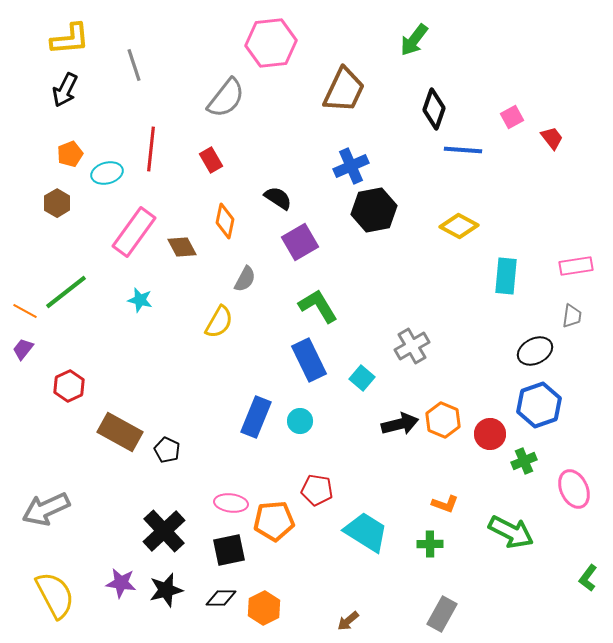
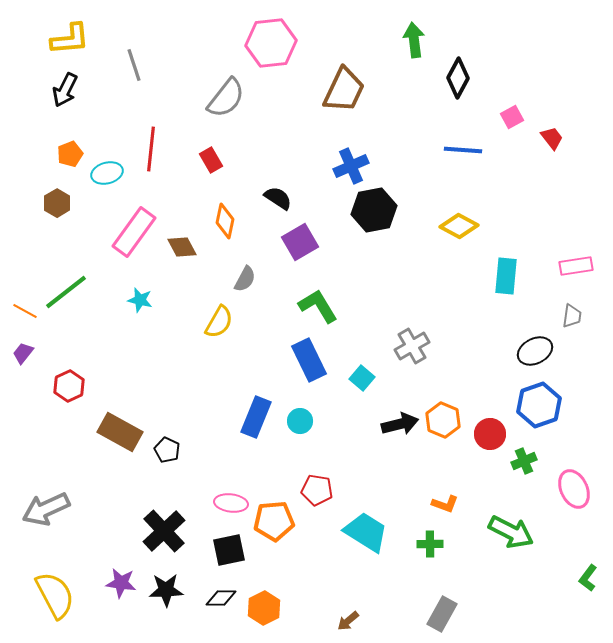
green arrow at (414, 40): rotated 136 degrees clockwise
black diamond at (434, 109): moved 24 px right, 31 px up; rotated 9 degrees clockwise
purple trapezoid at (23, 349): moved 4 px down
black star at (166, 590): rotated 12 degrees clockwise
